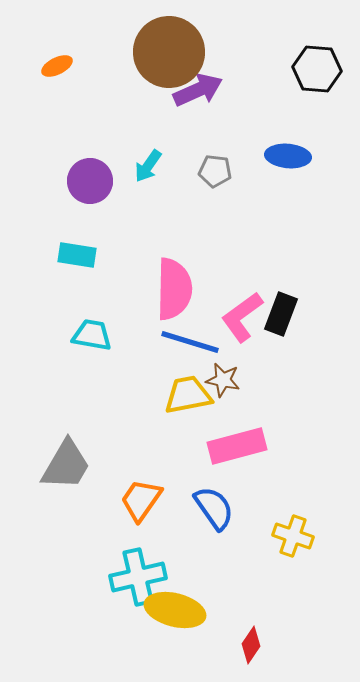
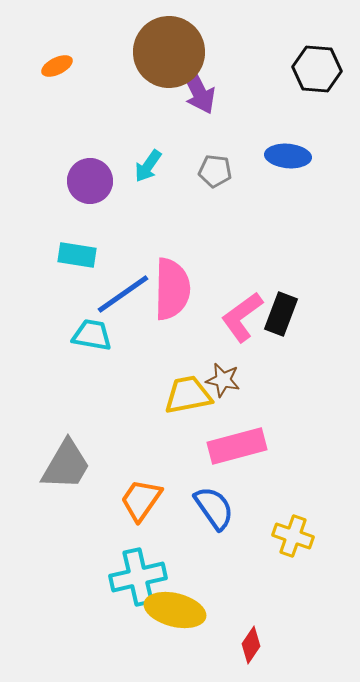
purple arrow: rotated 87 degrees clockwise
pink semicircle: moved 2 px left
blue line: moved 67 px left, 48 px up; rotated 52 degrees counterclockwise
